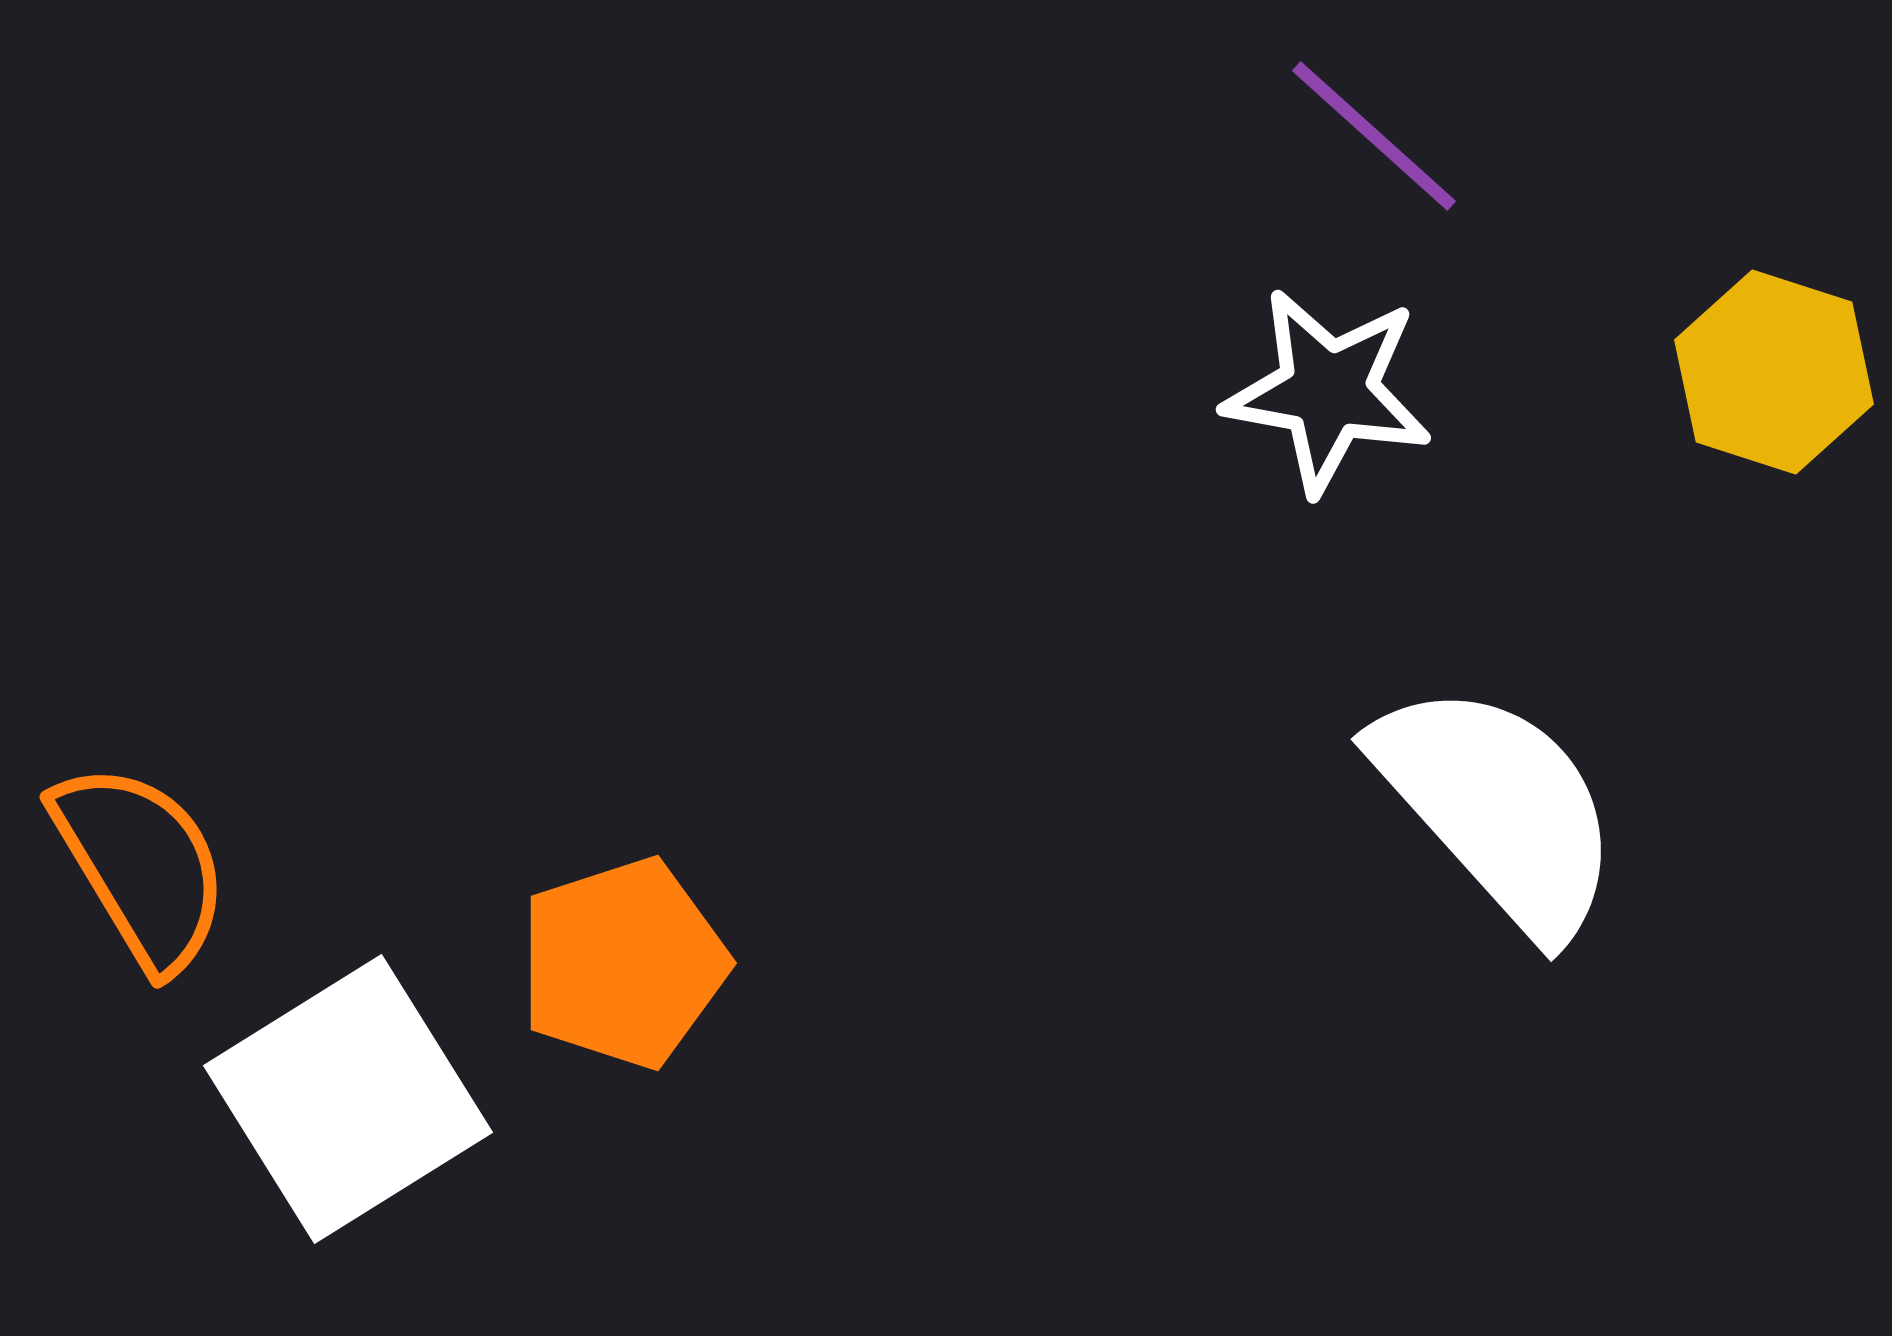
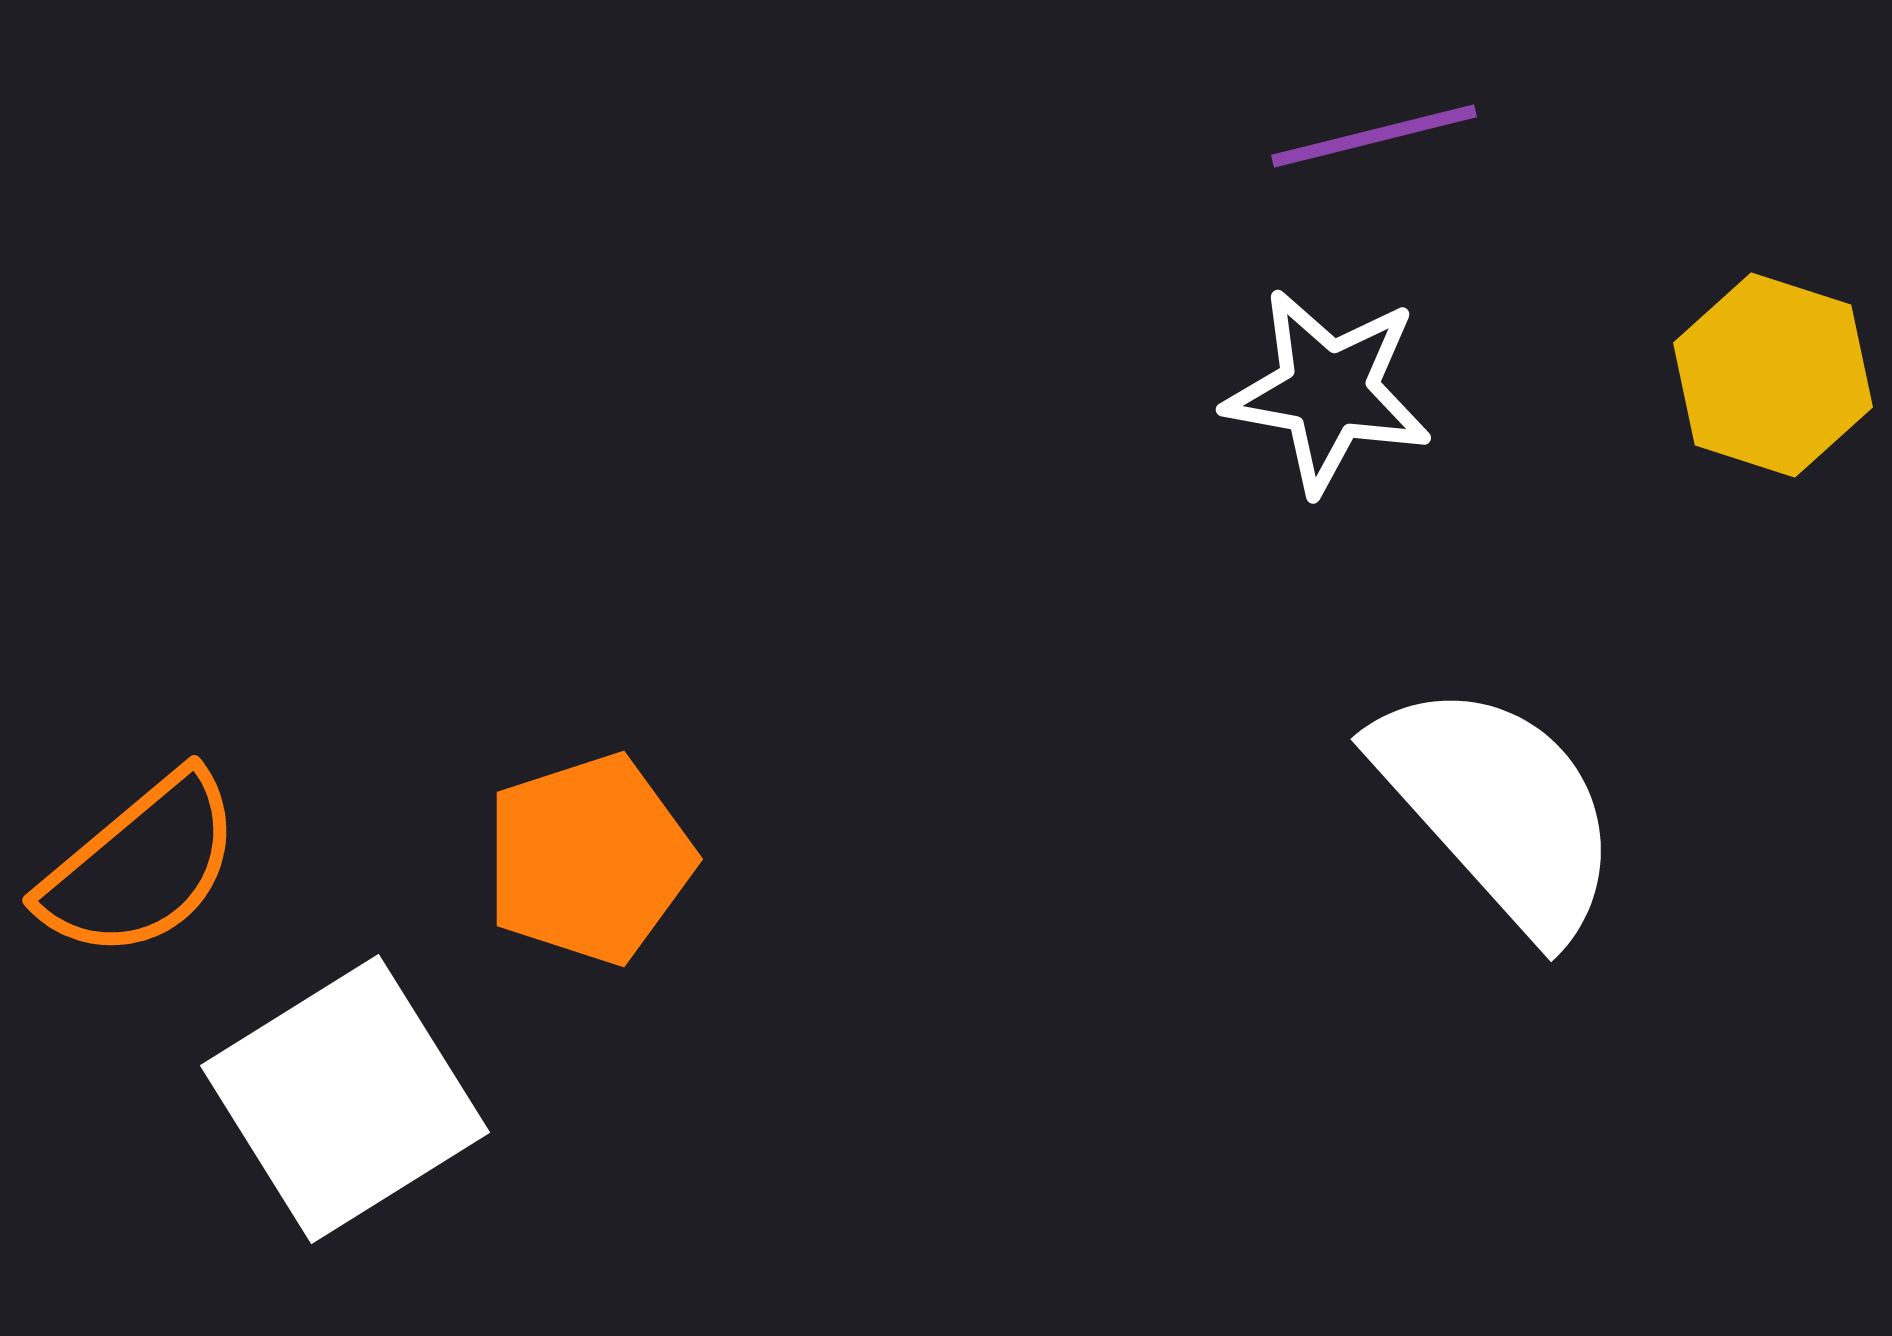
purple line: rotated 56 degrees counterclockwise
yellow hexagon: moved 1 px left, 3 px down
orange semicircle: rotated 81 degrees clockwise
orange pentagon: moved 34 px left, 104 px up
white square: moved 3 px left
